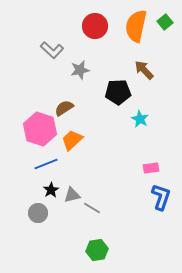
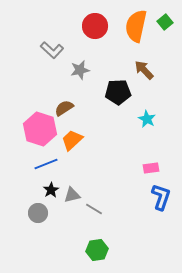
cyan star: moved 7 px right
gray line: moved 2 px right, 1 px down
